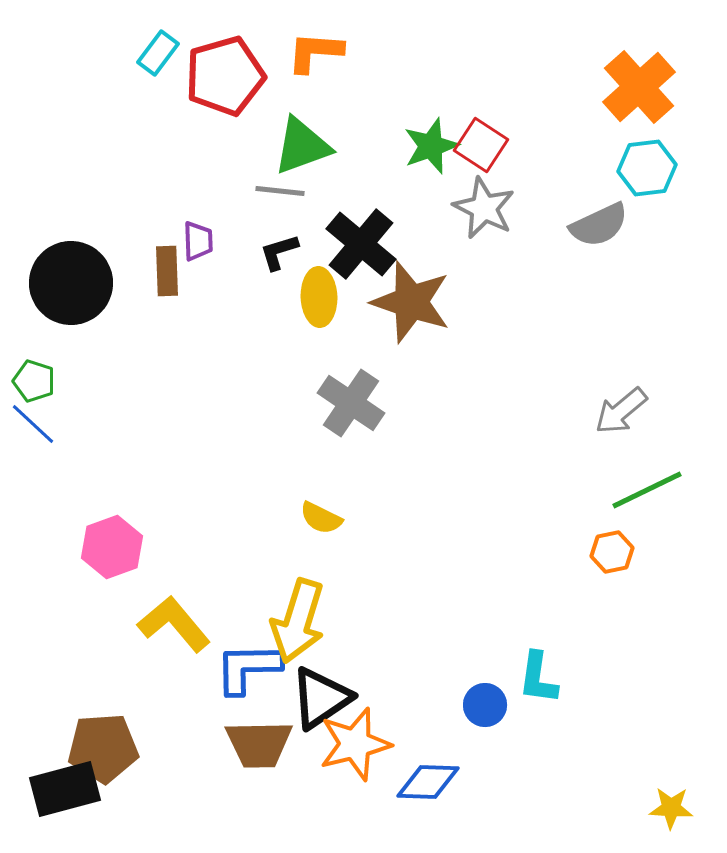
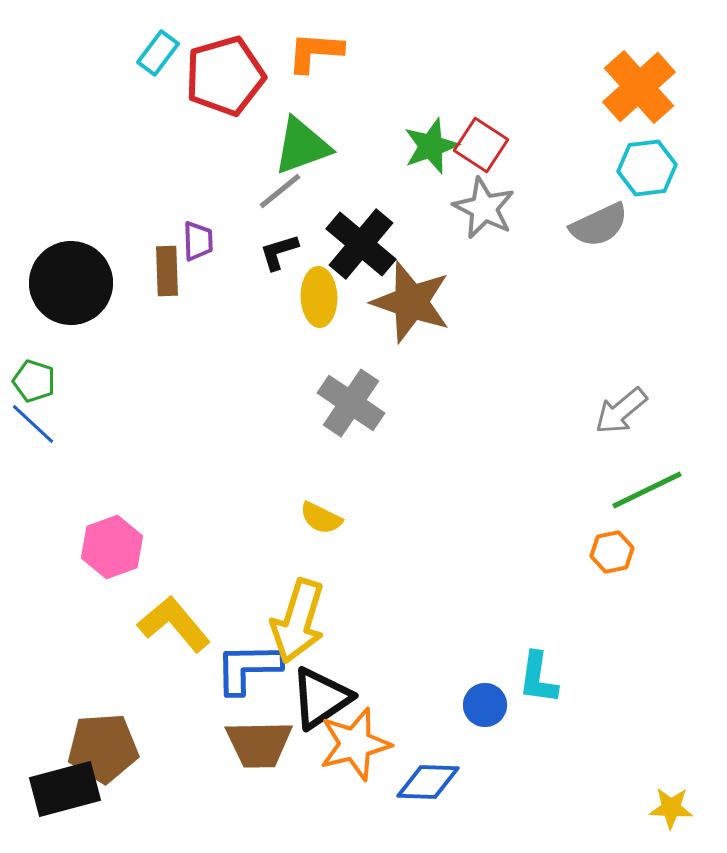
gray line: rotated 45 degrees counterclockwise
